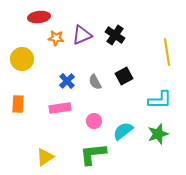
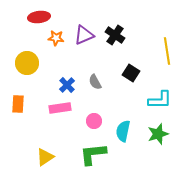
purple triangle: moved 2 px right
yellow line: moved 1 px up
yellow circle: moved 5 px right, 4 px down
black square: moved 7 px right, 3 px up; rotated 30 degrees counterclockwise
blue cross: moved 4 px down
cyan semicircle: rotated 40 degrees counterclockwise
